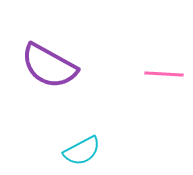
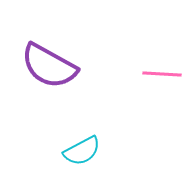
pink line: moved 2 px left
